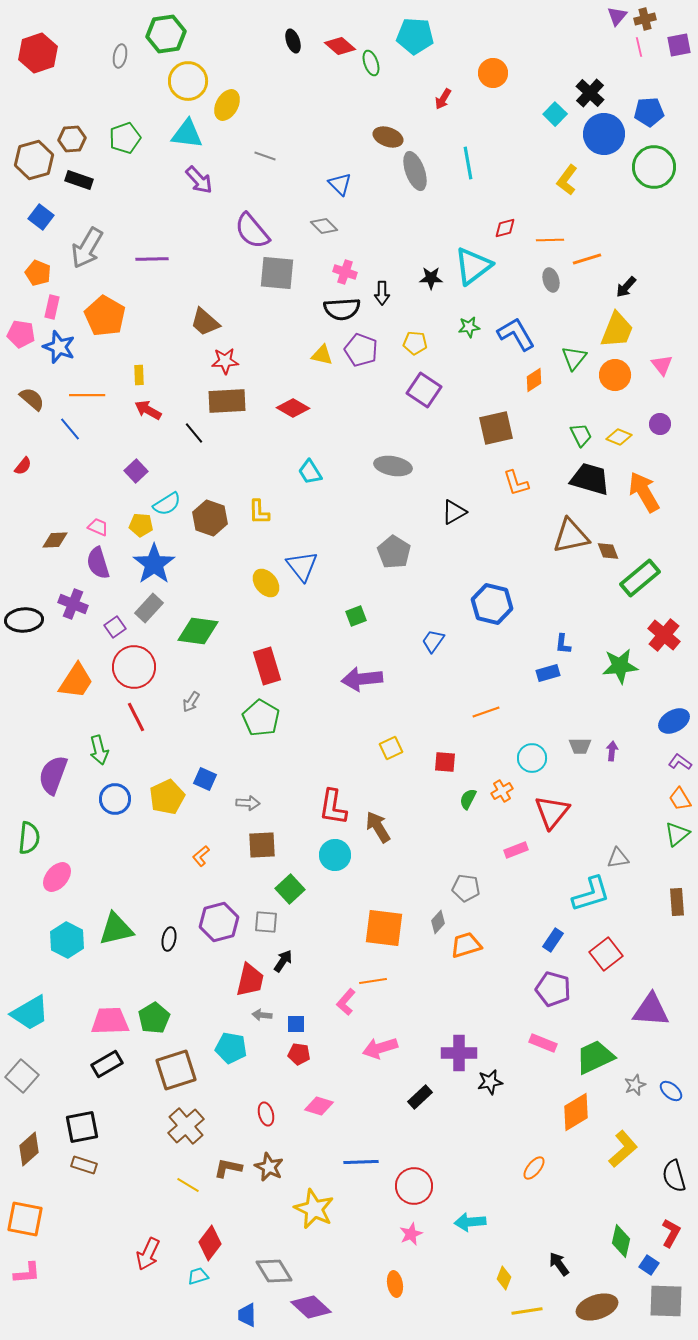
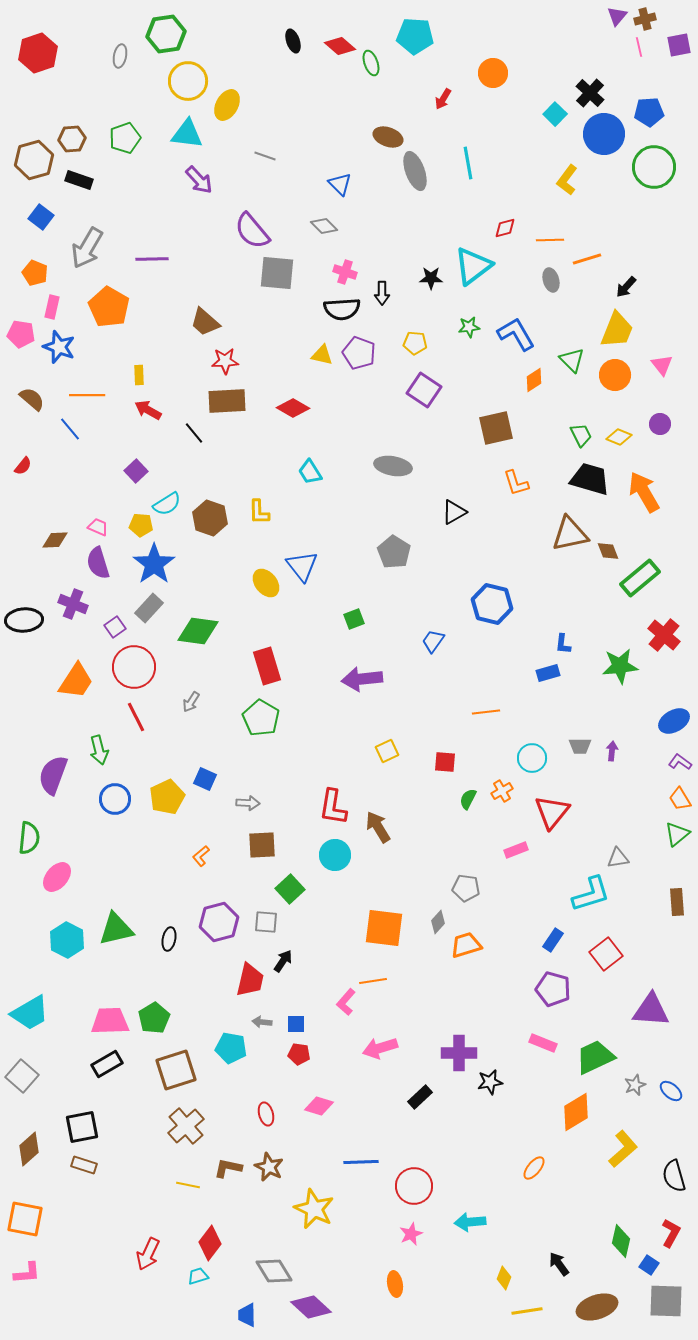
orange pentagon at (38, 273): moved 3 px left
orange pentagon at (105, 316): moved 4 px right, 9 px up
purple pentagon at (361, 350): moved 2 px left, 3 px down
green triangle at (574, 358): moved 2 px left, 2 px down; rotated 24 degrees counterclockwise
brown triangle at (571, 536): moved 1 px left, 2 px up
green square at (356, 616): moved 2 px left, 3 px down
orange line at (486, 712): rotated 12 degrees clockwise
yellow square at (391, 748): moved 4 px left, 3 px down
gray arrow at (262, 1015): moved 7 px down
yellow line at (188, 1185): rotated 20 degrees counterclockwise
